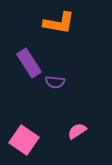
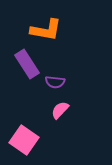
orange L-shape: moved 13 px left, 7 px down
purple rectangle: moved 2 px left, 1 px down
pink semicircle: moved 17 px left, 21 px up; rotated 12 degrees counterclockwise
